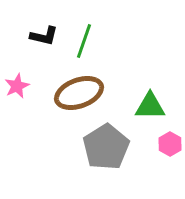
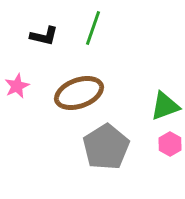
green line: moved 9 px right, 13 px up
green triangle: moved 15 px right; rotated 20 degrees counterclockwise
